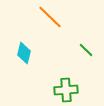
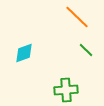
orange line: moved 27 px right
cyan diamond: rotated 55 degrees clockwise
